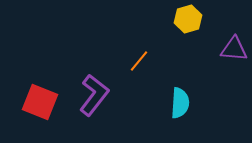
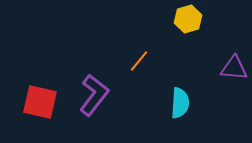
purple triangle: moved 19 px down
red square: rotated 9 degrees counterclockwise
